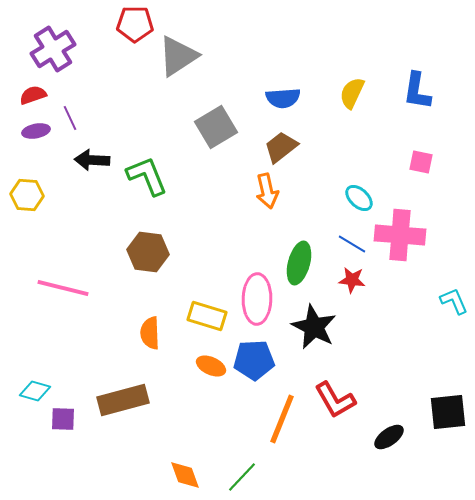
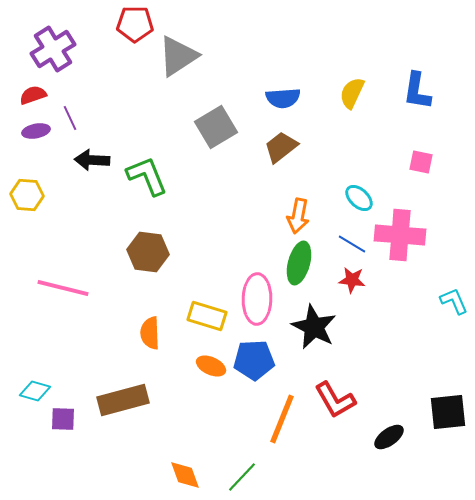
orange arrow: moved 31 px right, 25 px down; rotated 24 degrees clockwise
